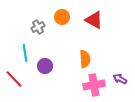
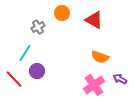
orange circle: moved 4 px up
cyan line: rotated 42 degrees clockwise
orange semicircle: moved 15 px right, 2 px up; rotated 114 degrees clockwise
purple circle: moved 8 px left, 5 px down
pink cross: rotated 25 degrees counterclockwise
